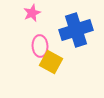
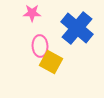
pink star: rotated 24 degrees clockwise
blue cross: moved 1 px right, 2 px up; rotated 32 degrees counterclockwise
